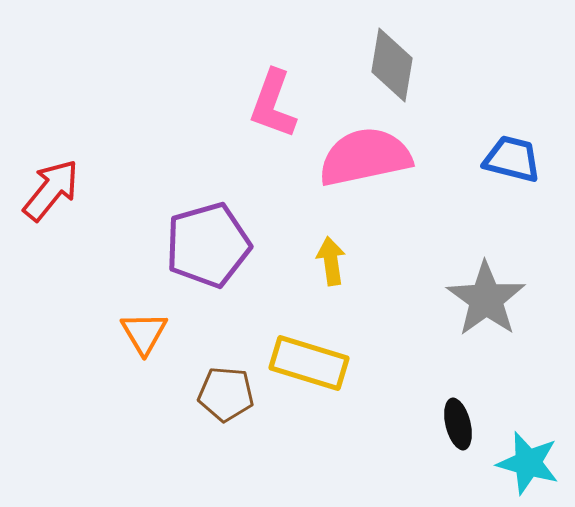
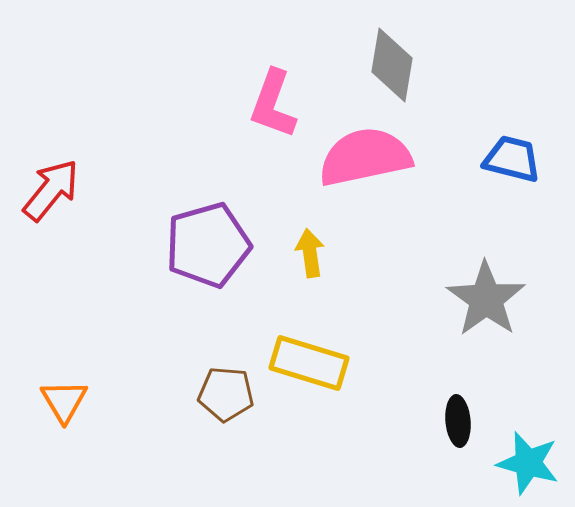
yellow arrow: moved 21 px left, 8 px up
orange triangle: moved 80 px left, 68 px down
black ellipse: moved 3 px up; rotated 9 degrees clockwise
